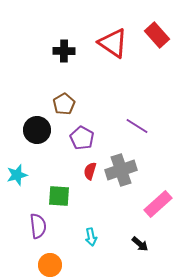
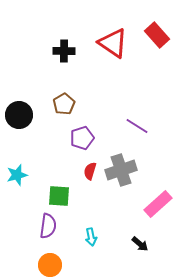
black circle: moved 18 px left, 15 px up
purple pentagon: rotated 25 degrees clockwise
purple semicircle: moved 10 px right; rotated 15 degrees clockwise
